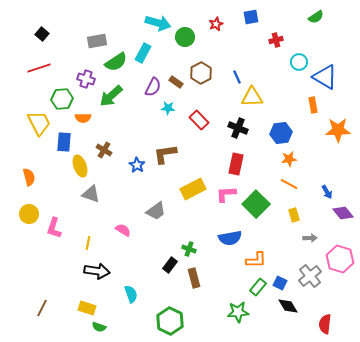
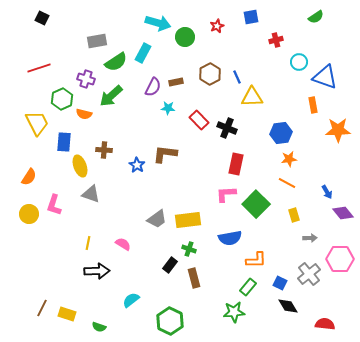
red star at (216, 24): moved 1 px right, 2 px down
black square at (42, 34): moved 16 px up; rotated 16 degrees counterclockwise
brown hexagon at (201, 73): moved 9 px right, 1 px down
blue triangle at (325, 77): rotated 12 degrees counterclockwise
brown rectangle at (176, 82): rotated 48 degrees counterclockwise
green hexagon at (62, 99): rotated 20 degrees counterclockwise
orange semicircle at (83, 118): moved 1 px right, 4 px up; rotated 14 degrees clockwise
yellow trapezoid at (39, 123): moved 2 px left
black cross at (238, 128): moved 11 px left
brown cross at (104, 150): rotated 28 degrees counterclockwise
brown L-shape at (165, 154): rotated 15 degrees clockwise
orange semicircle at (29, 177): rotated 48 degrees clockwise
orange line at (289, 184): moved 2 px left, 1 px up
yellow rectangle at (193, 189): moved 5 px left, 31 px down; rotated 20 degrees clockwise
gray trapezoid at (156, 211): moved 1 px right, 8 px down
pink L-shape at (54, 228): moved 23 px up
pink semicircle at (123, 230): moved 14 px down
pink hexagon at (340, 259): rotated 16 degrees counterclockwise
black arrow at (97, 271): rotated 10 degrees counterclockwise
gray cross at (310, 276): moved 1 px left, 2 px up
green rectangle at (258, 287): moved 10 px left
cyan semicircle at (131, 294): moved 6 px down; rotated 108 degrees counterclockwise
yellow rectangle at (87, 308): moved 20 px left, 6 px down
green star at (238, 312): moved 4 px left
red semicircle at (325, 324): rotated 90 degrees clockwise
